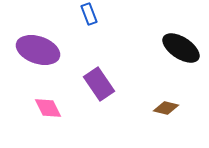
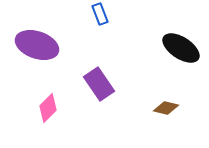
blue rectangle: moved 11 px right
purple ellipse: moved 1 px left, 5 px up
pink diamond: rotated 72 degrees clockwise
